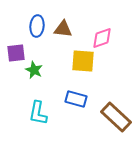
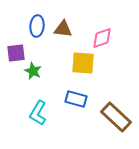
yellow square: moved 2 px down
green star: moved 1 px left, 1 px down
cyan L-shape: rotated 20 degrees clockwise
